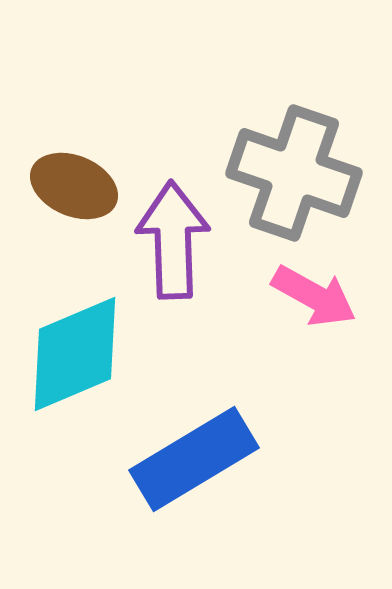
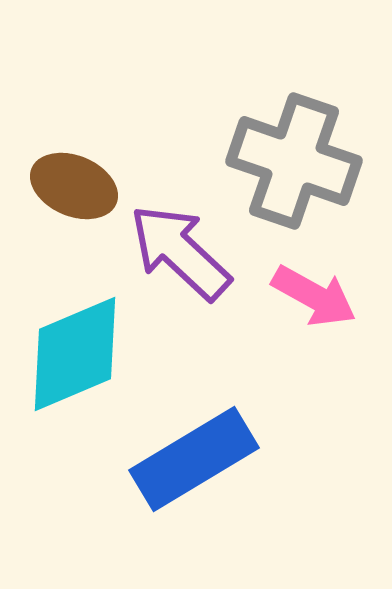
gray cross: moved 12 px up
purple arrow: moved 7 px right, 12 px down; rotated 45 degrees counterclockwise
